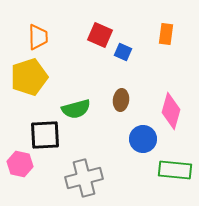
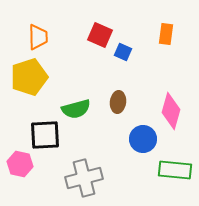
brown ellipse: moved 3 px left, 2 px down
